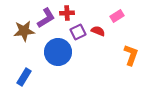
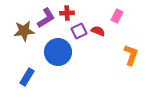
pink rectangle: rotated 32 degrees counterclockwise
purple square: moved 1 px right, 1 px up
blue rectangle: moved 3 px right
